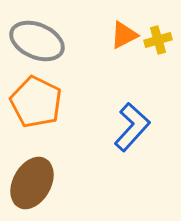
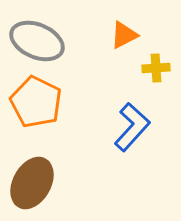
yellow cross: moved 2 px left, 28 px down; rotated 12 degrees clockwise
